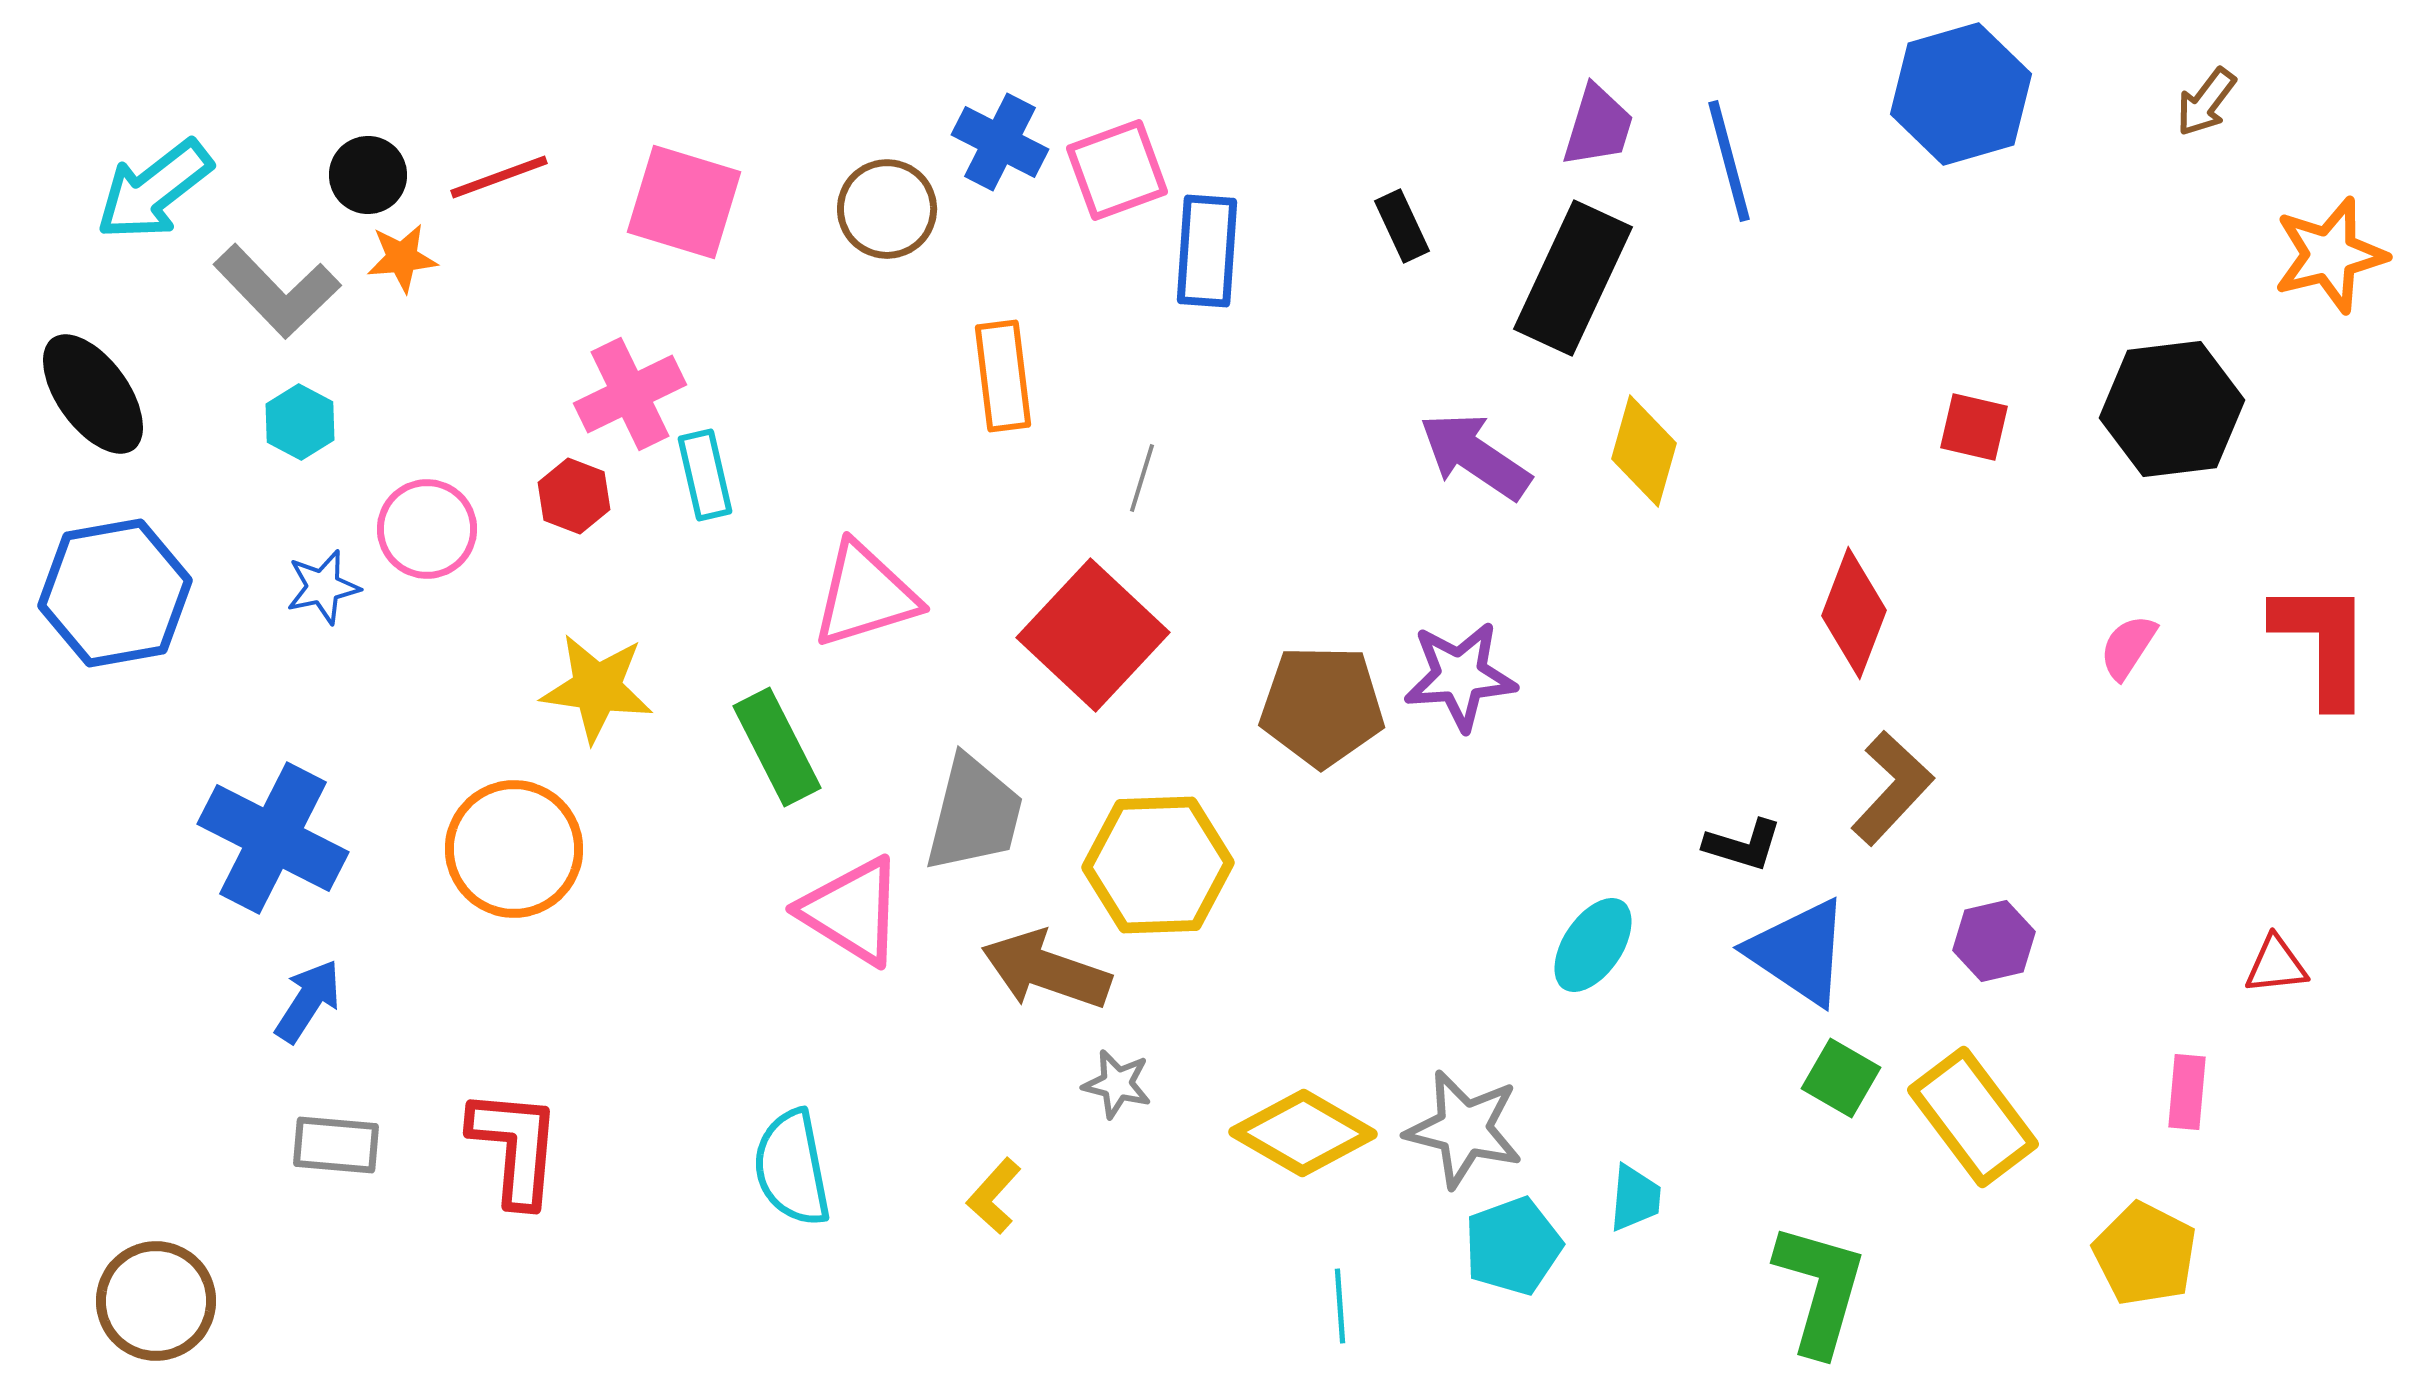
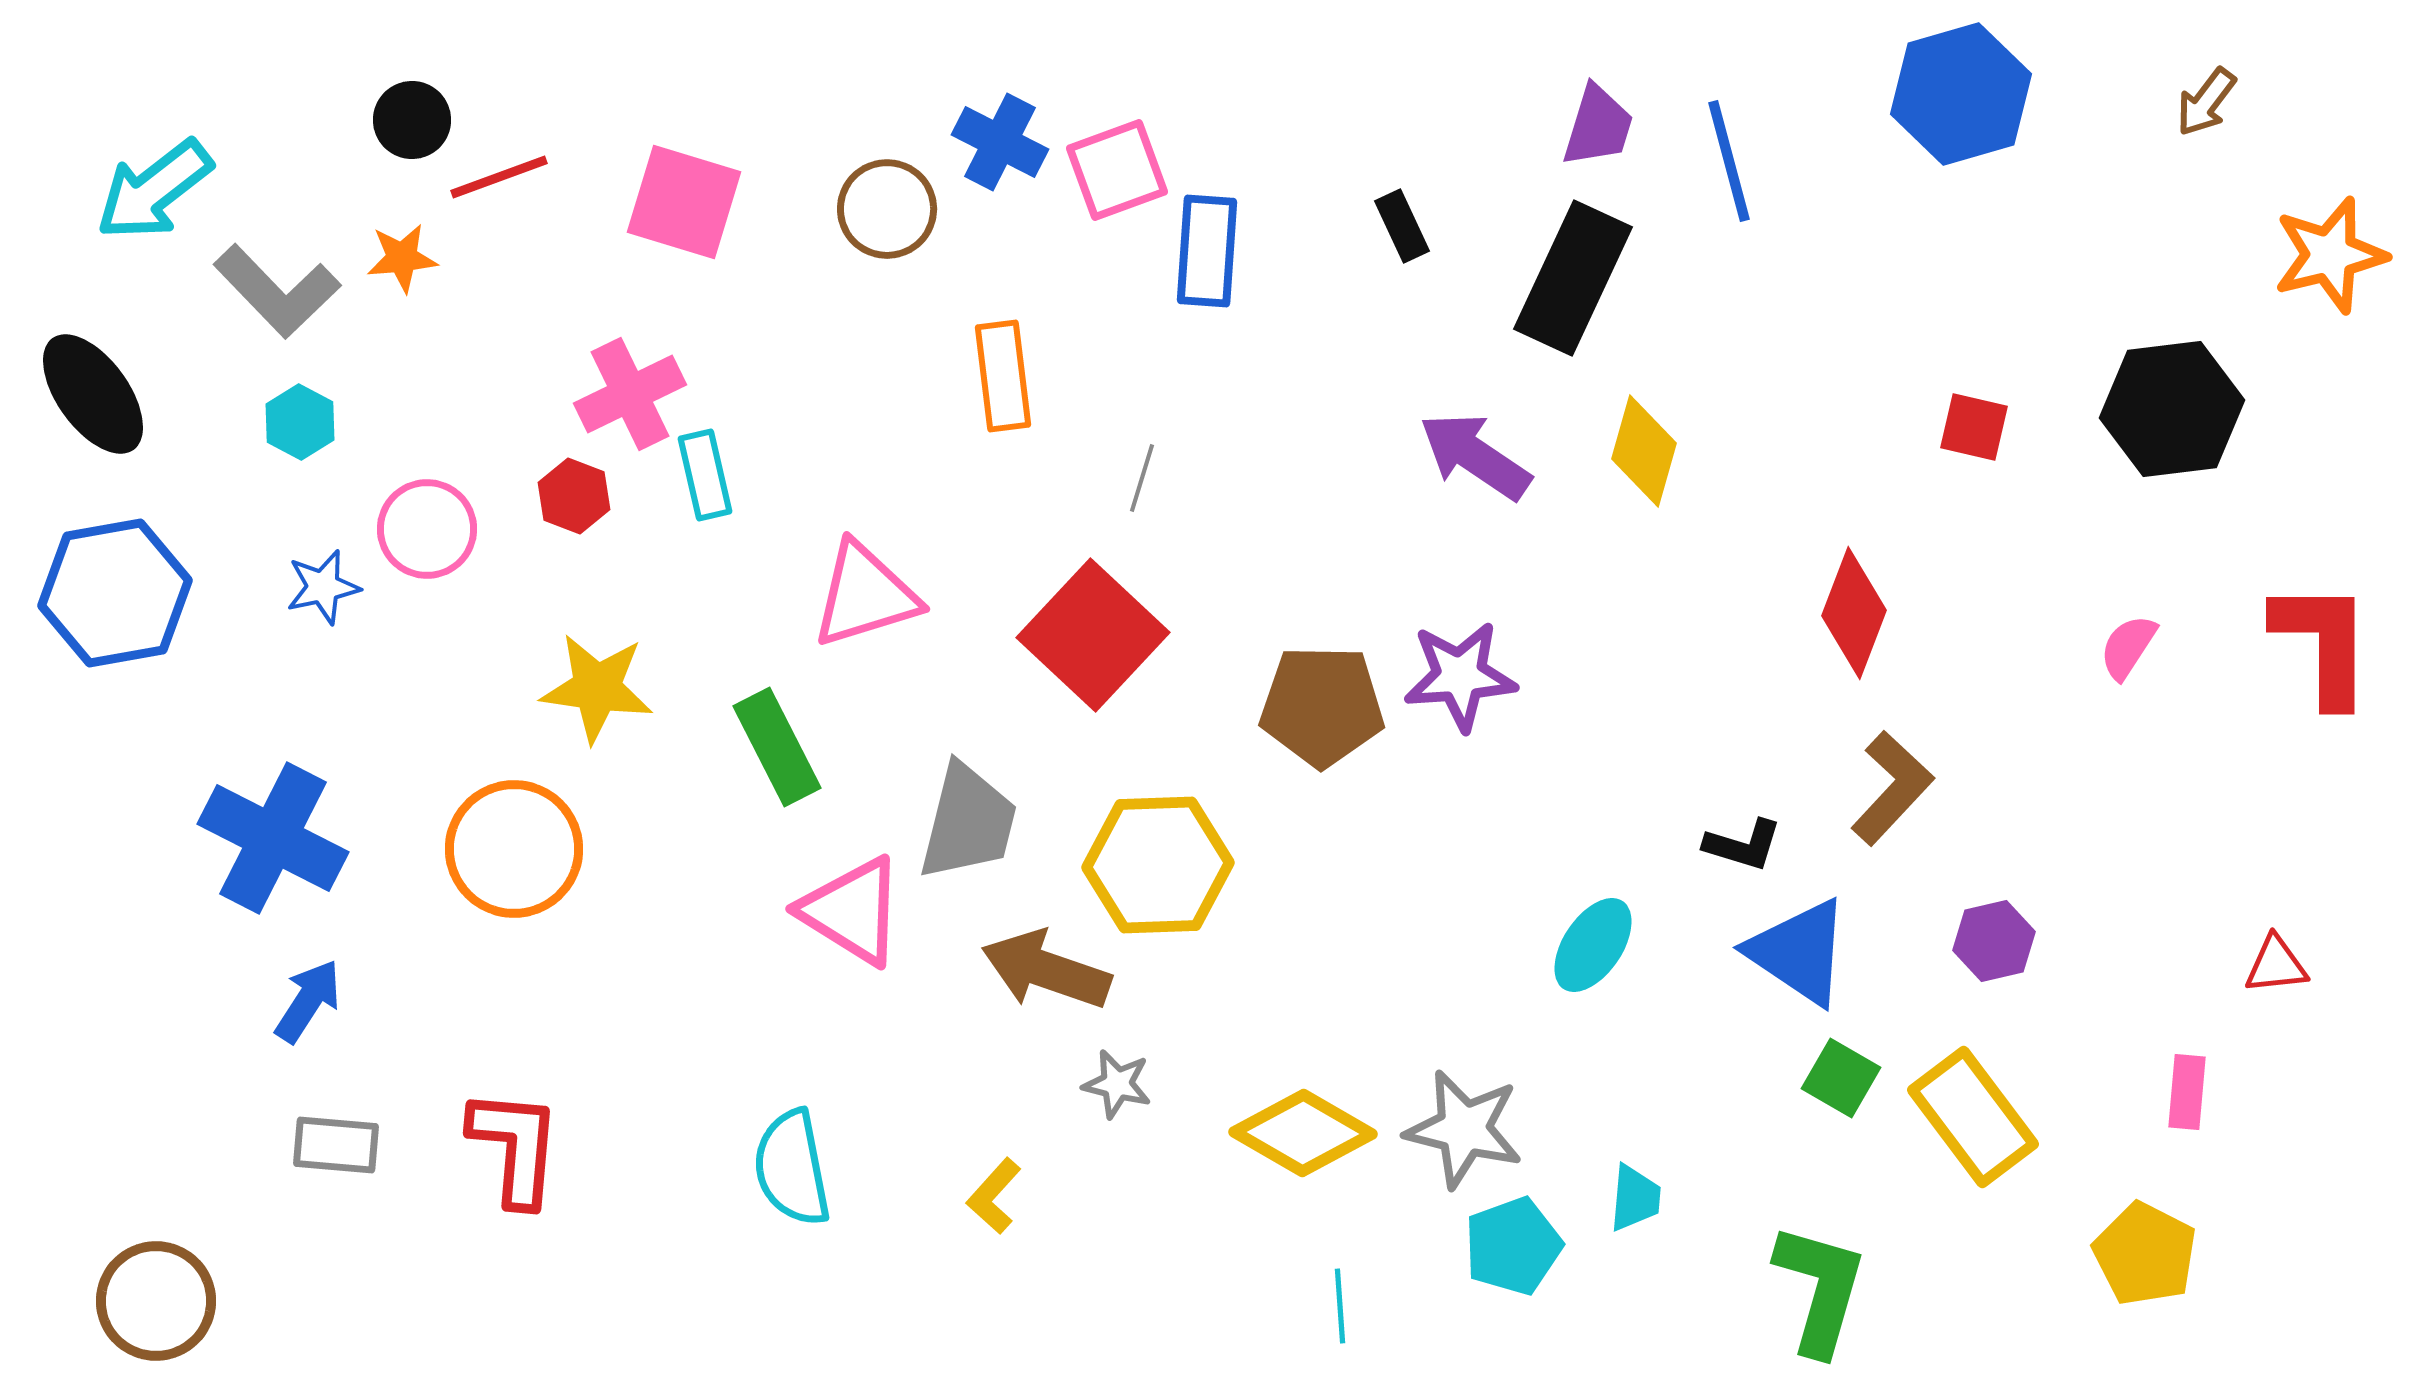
black circle at (368, 175): moved 44 px right, 55 px up
gray trapezoid at (974, 814): moved 6 px left, 8 px down
